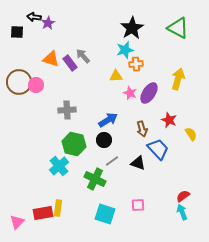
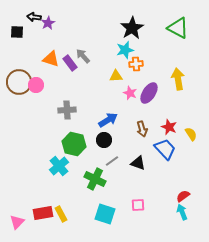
yellow arrow: rotated 25 degrees counterclockwise
red star: moved 7 px down
blue trapezoid: moved 7 px right
yellow rectangle: moved 3 px right, 6 px down; rotated 35 degrees counterclockwise
